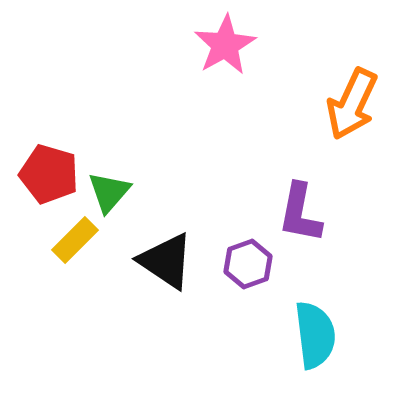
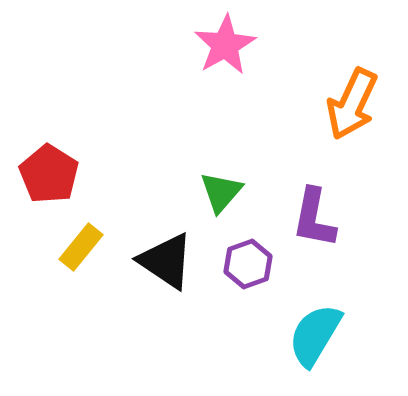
red pentagon: rotated 16 degrees clockwise
green triangle: moved 112 px right
purple L-shape: moved 14 px right, 5 px down
yellow rectangle: moved 6 px right, 7 px down; rotated 6 degrees counterclockwise
cyan semicircle: rotated 142 degrees counterclockwise
